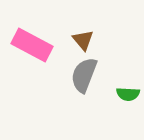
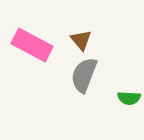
brown triangle: moved 2 px left
green semicircle: moved 1 px right, 4 px down
